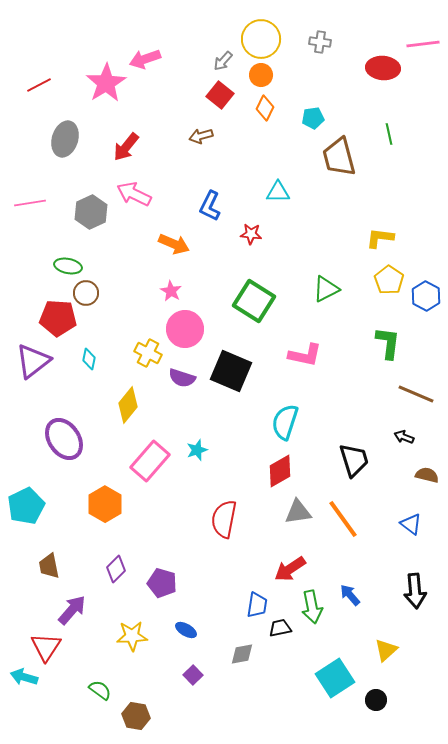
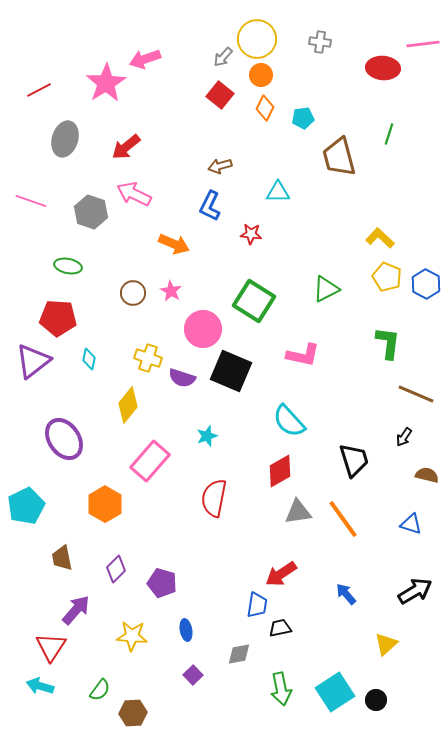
yellow circle at (261, 39): moved 4 px left
gray arrow at (223, 61): moved 4 px up
red line at (39, 85): moved 5 px down
cyan pentagon at (313, 118): moved 10 px left
green line at (389, 134): rotated 30 degrees clockwise
brown arrow at (201, 136): moved 19 px right, 30 px down
red arrow at (126, 147): rotated 12 degrees clockwise
pink line at (30, 203): moved 1 px right, 2 px up; rotated 28 degrees clockwise
gray hexagon at (91, 212): rotated 16 degrees counterclockwise
yellow L-shape at (380, 238): rotated 36 degrees clockwise
yellow pentagon at (389, 280): moved 2 px left, 3 px up; rotated 12 degrees counterclockwise
brown circle at (86, 293): moved 47 px right
blue hexagon at (426, 296): moved 12 px up
pink circle at (185, 329): moved 18 px right
yellow cross at (148, 353): moved 5 px down; rotated 8 degrees counterclockwise
pink L-shape at (305, 355): moved 2 px left
cyan semicircle at (285, 422): moved 4 px right, 1 px up; rotated 60 degrees counterclockwise
black arrow at (404, 437): rotated 78 degrees counterclockwise
cyan star at (197, 450): moved 10 px right, 14 px up
red semicircle at (224, 519): moved 10 px left, 21 px up
blue triangle at (411, 524): rotated 20 degrees counterclockwise
brown trapezoid at (49, 566): moved 13 px right, 8 px up
red arrow at (290, 569): moved 9 px left, 5 px down
black arrow at (415, 591): rotated 116 degrees counterclockwise
blue arrow at (350, 595): moved 4 px left, 1 px up
green arrow at (312, 607): moved 31 px left, 82 px down
purple arrow at (72, 610): moved 4 px right
blue ellipse at (186, 630): rotated 50 degrees clockwise
yellow star at (132, 636): rotated 8 degrees clockwise
red triangle at (46, 647): moved 5 px right
yellow triangle at (386, 650): moved 6 px up
gray diamond at (242, 654): moved 3 px left
cyan arrow at (24, 677): moved 16 px right, 9 px down
cyan square at (335, 678): moved 14 px down
green semicircle at (100, 690): rotated 90 degrees clockwise
brown hexagon at (136, 716): moved 3 px left, 3 px up; rotated 12 degrees counterclockwise
